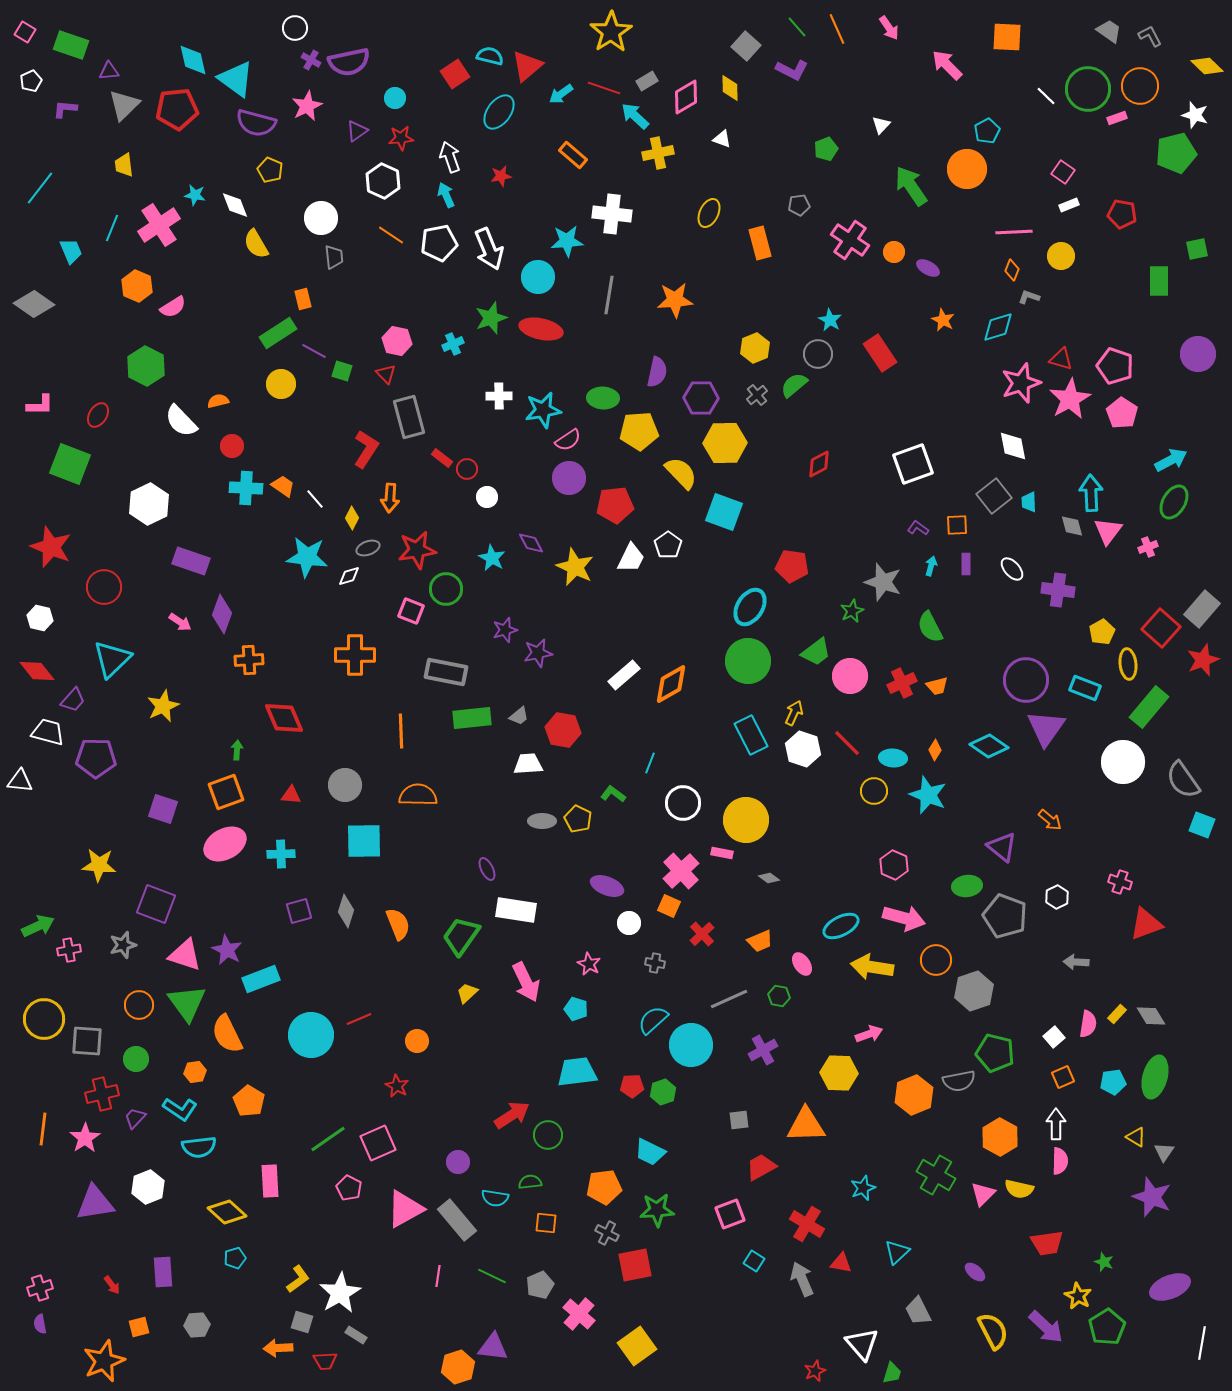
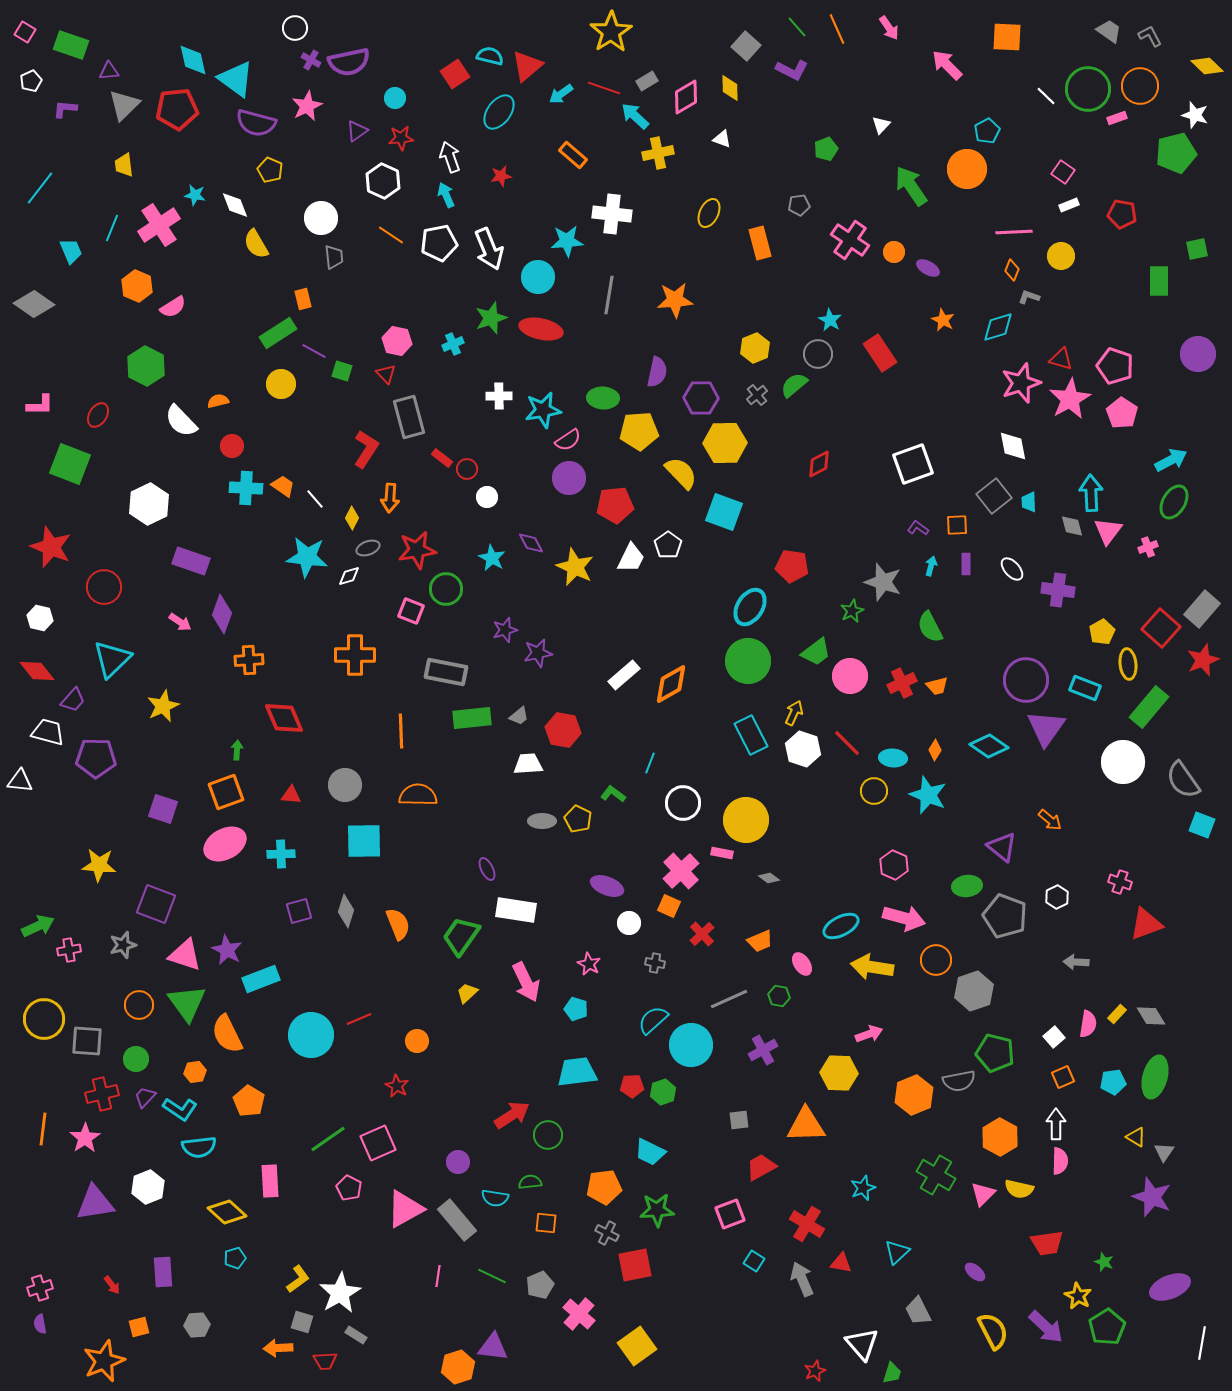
purple trapezoid at (135, 1118): moved 10 px right, 21 px up
